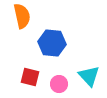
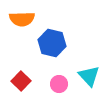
orange semicircle: moved 3 px down; rotated 100 degrees clockwise
blue hexagon: rotated 8 degrees clockwise
red square: moved 9 px left, 4 px down; rotated 30 degrees clockwise
